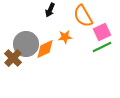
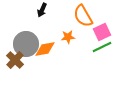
black arrow: moved 8 px left
orange star: moved 3 px right
orange diamond: rotated 15 degrees clockwise
brown cross: moved 2 px right, 2 px down
